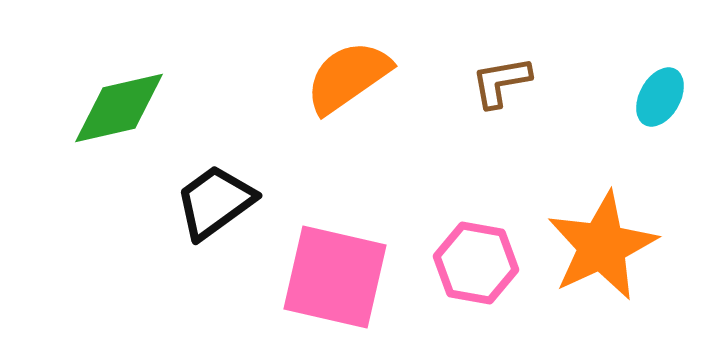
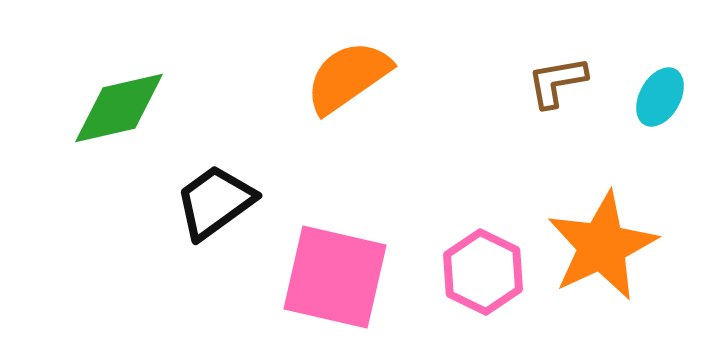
brown L-shape: moved 56 px right
pink hexagon: moved 7 px right, 9 px down; rotated 16 degrees clockwise
